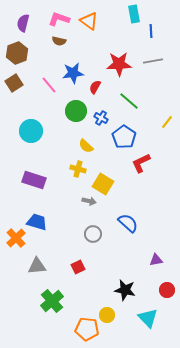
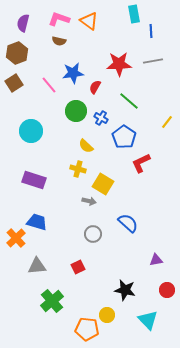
cyan triangle: moved 2 px down
